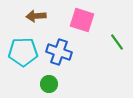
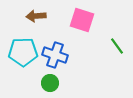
green line: moved 4 px down
blue cross: moved 4 px left, 3 px down
green circle: moved 1 px right, 1 px up
